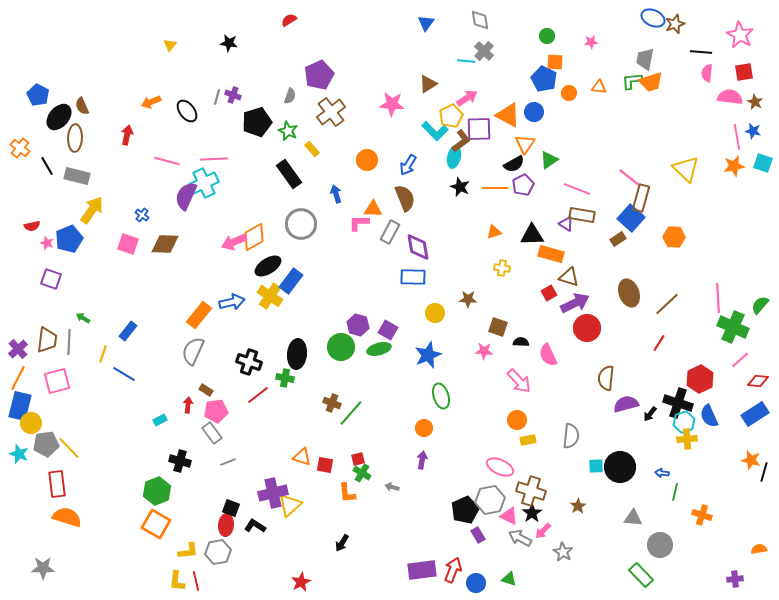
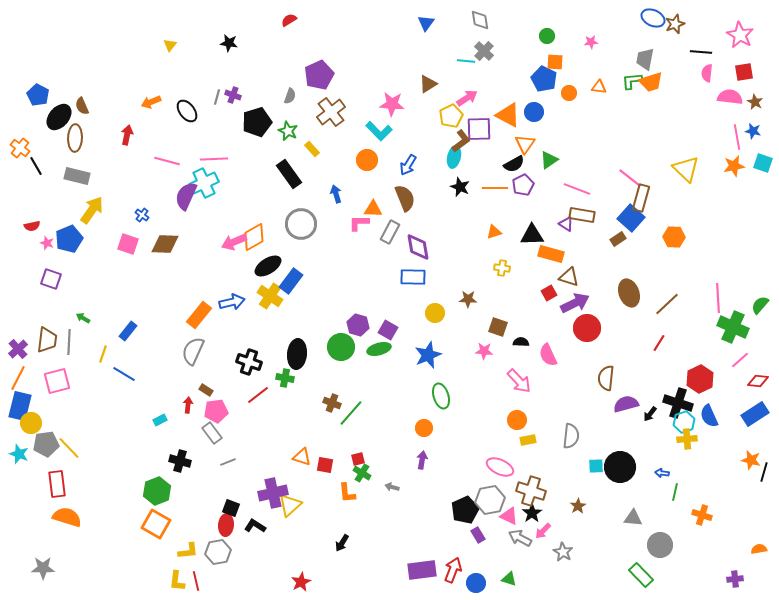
cyan L-shape at (435, 131): moved 56 px left
black line at (47, 166): moved 11 px left
